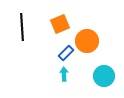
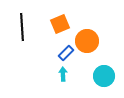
cyan arrow: moved 1 px left
